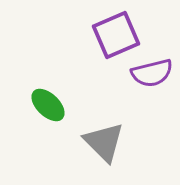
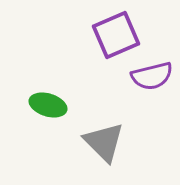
purple semicircle: moved 3 px down
green ellipse: rotated 27 degrees counterclockwise
